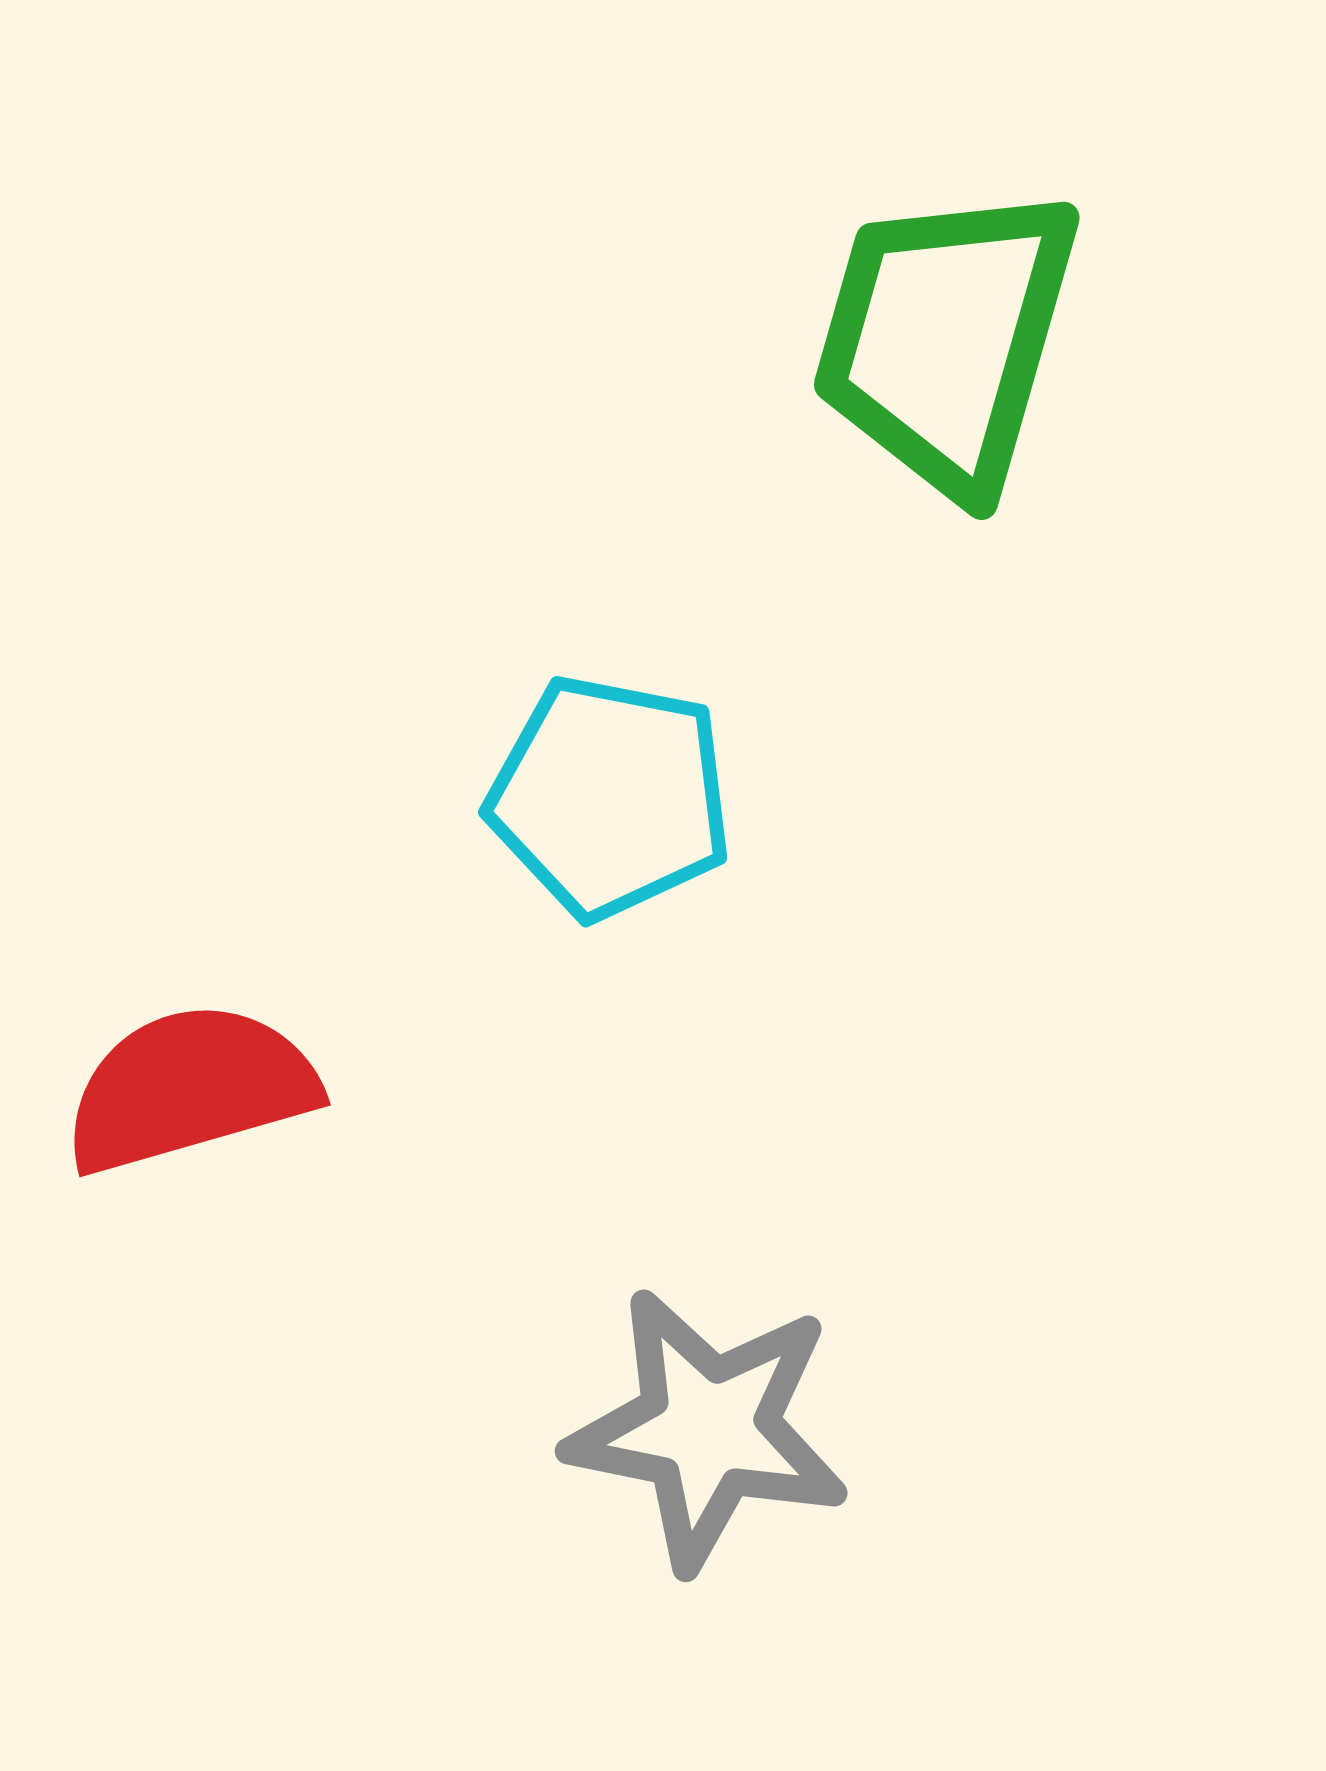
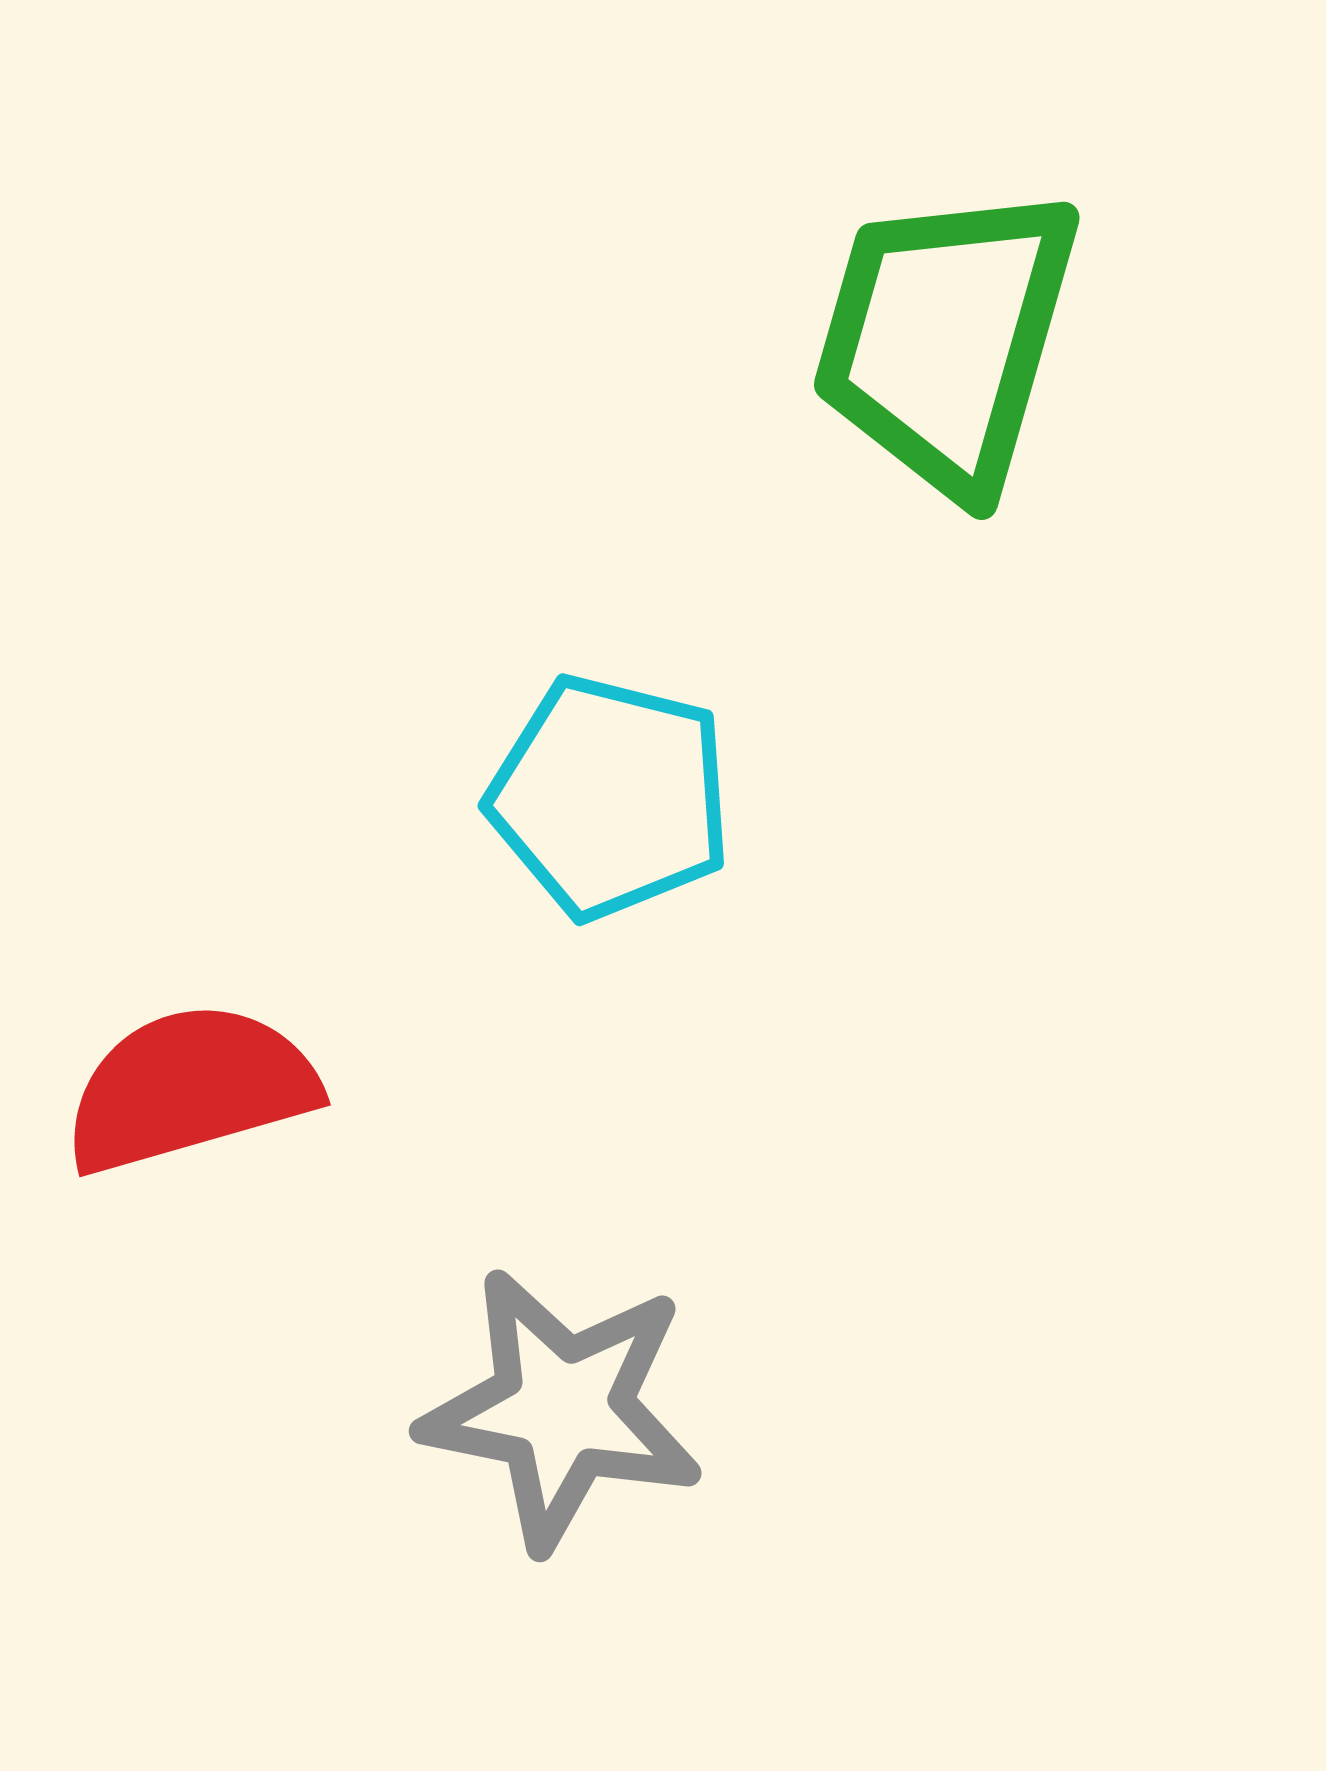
cyan pentagon: rotated 3 degrees clockwise
gray star: moved 146 px left, 20 px up
